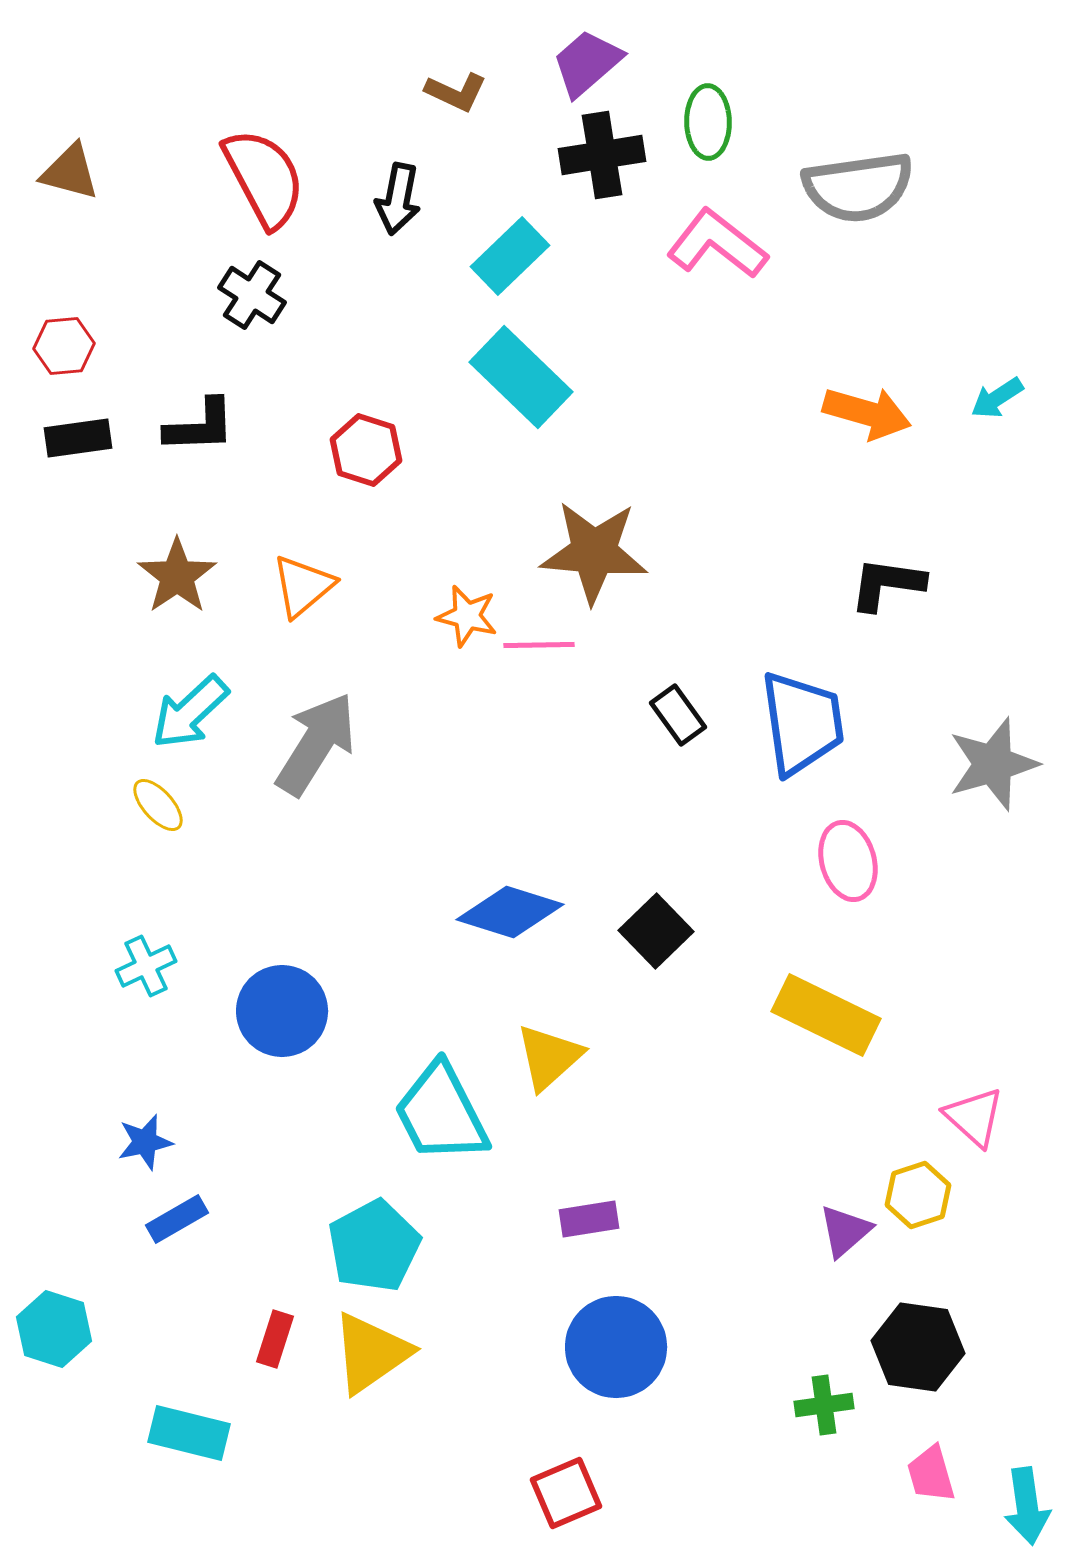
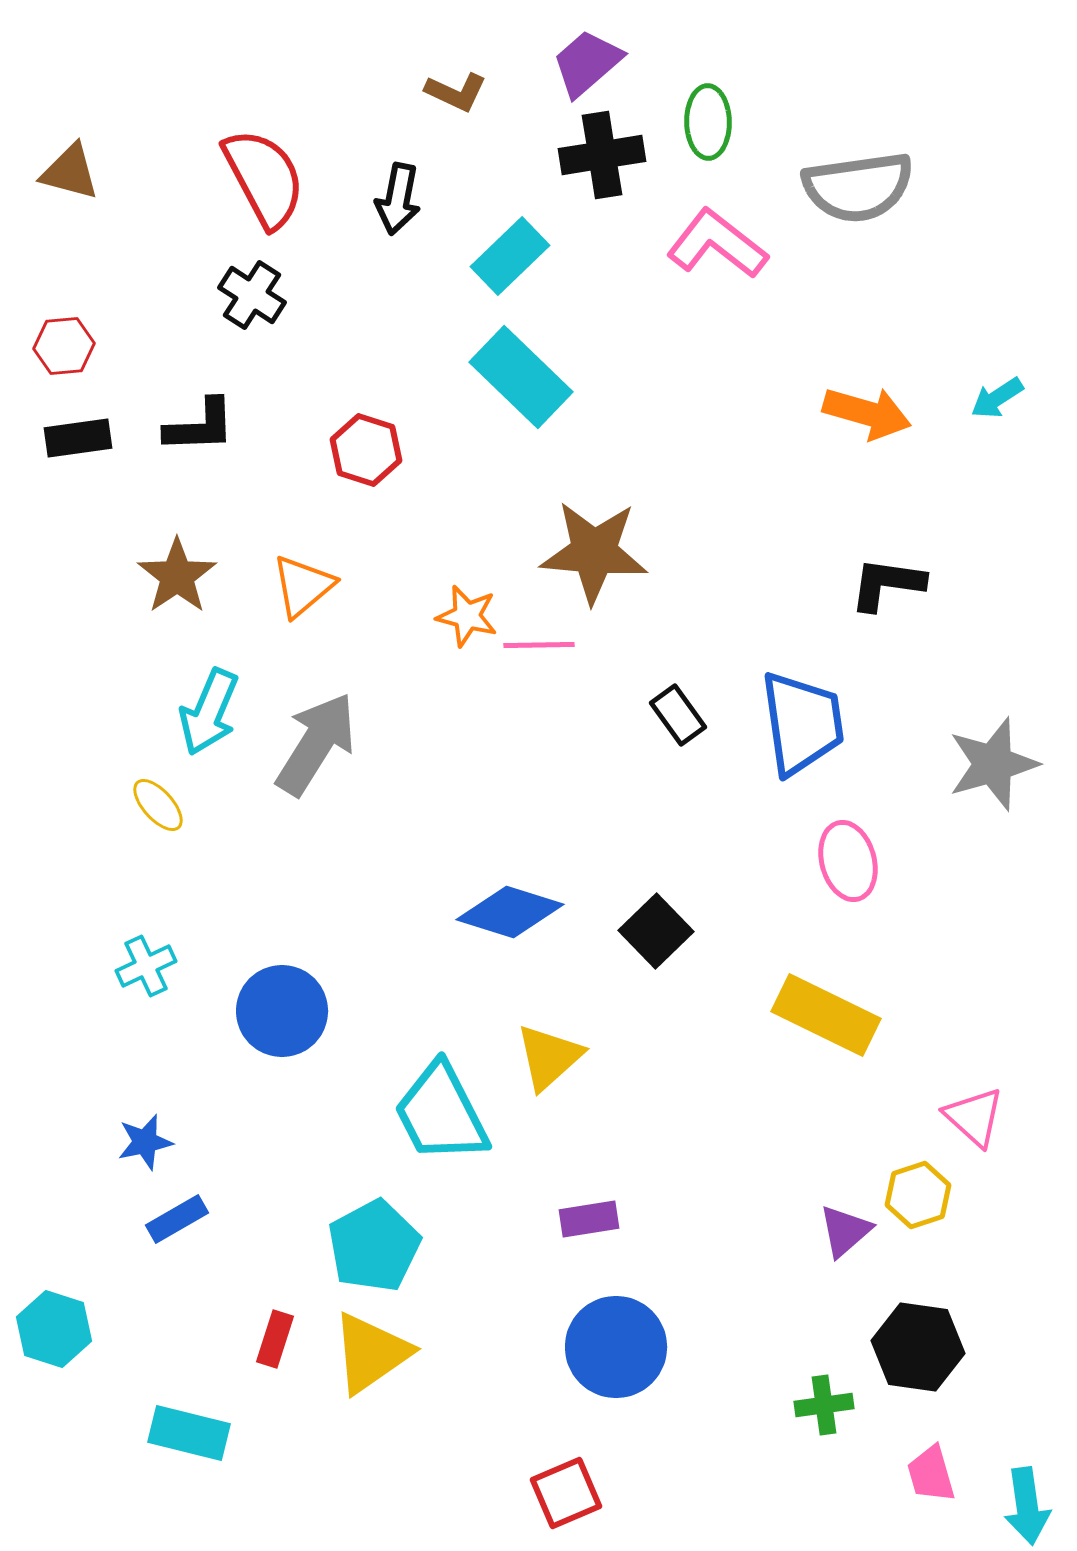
cyan arrow at (190, 712): moved 19 px right; rotated 24 degrees counterclockwise
